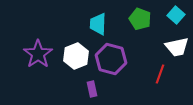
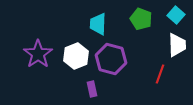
green pentagon: moved 1 px right
white trapezoid: moved 2 px up; rotated 80 degrees counterclockwise
